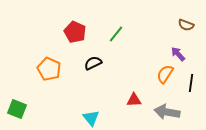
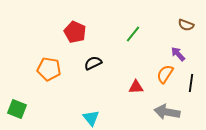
green line: moved 17 px right
orange pentagon: rotated 15 degrees counterclockwise
red triangle: moved 2 px right, 13 px up
